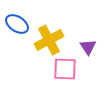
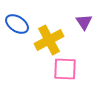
purple triangle: moved 4 px left, 25 px up
